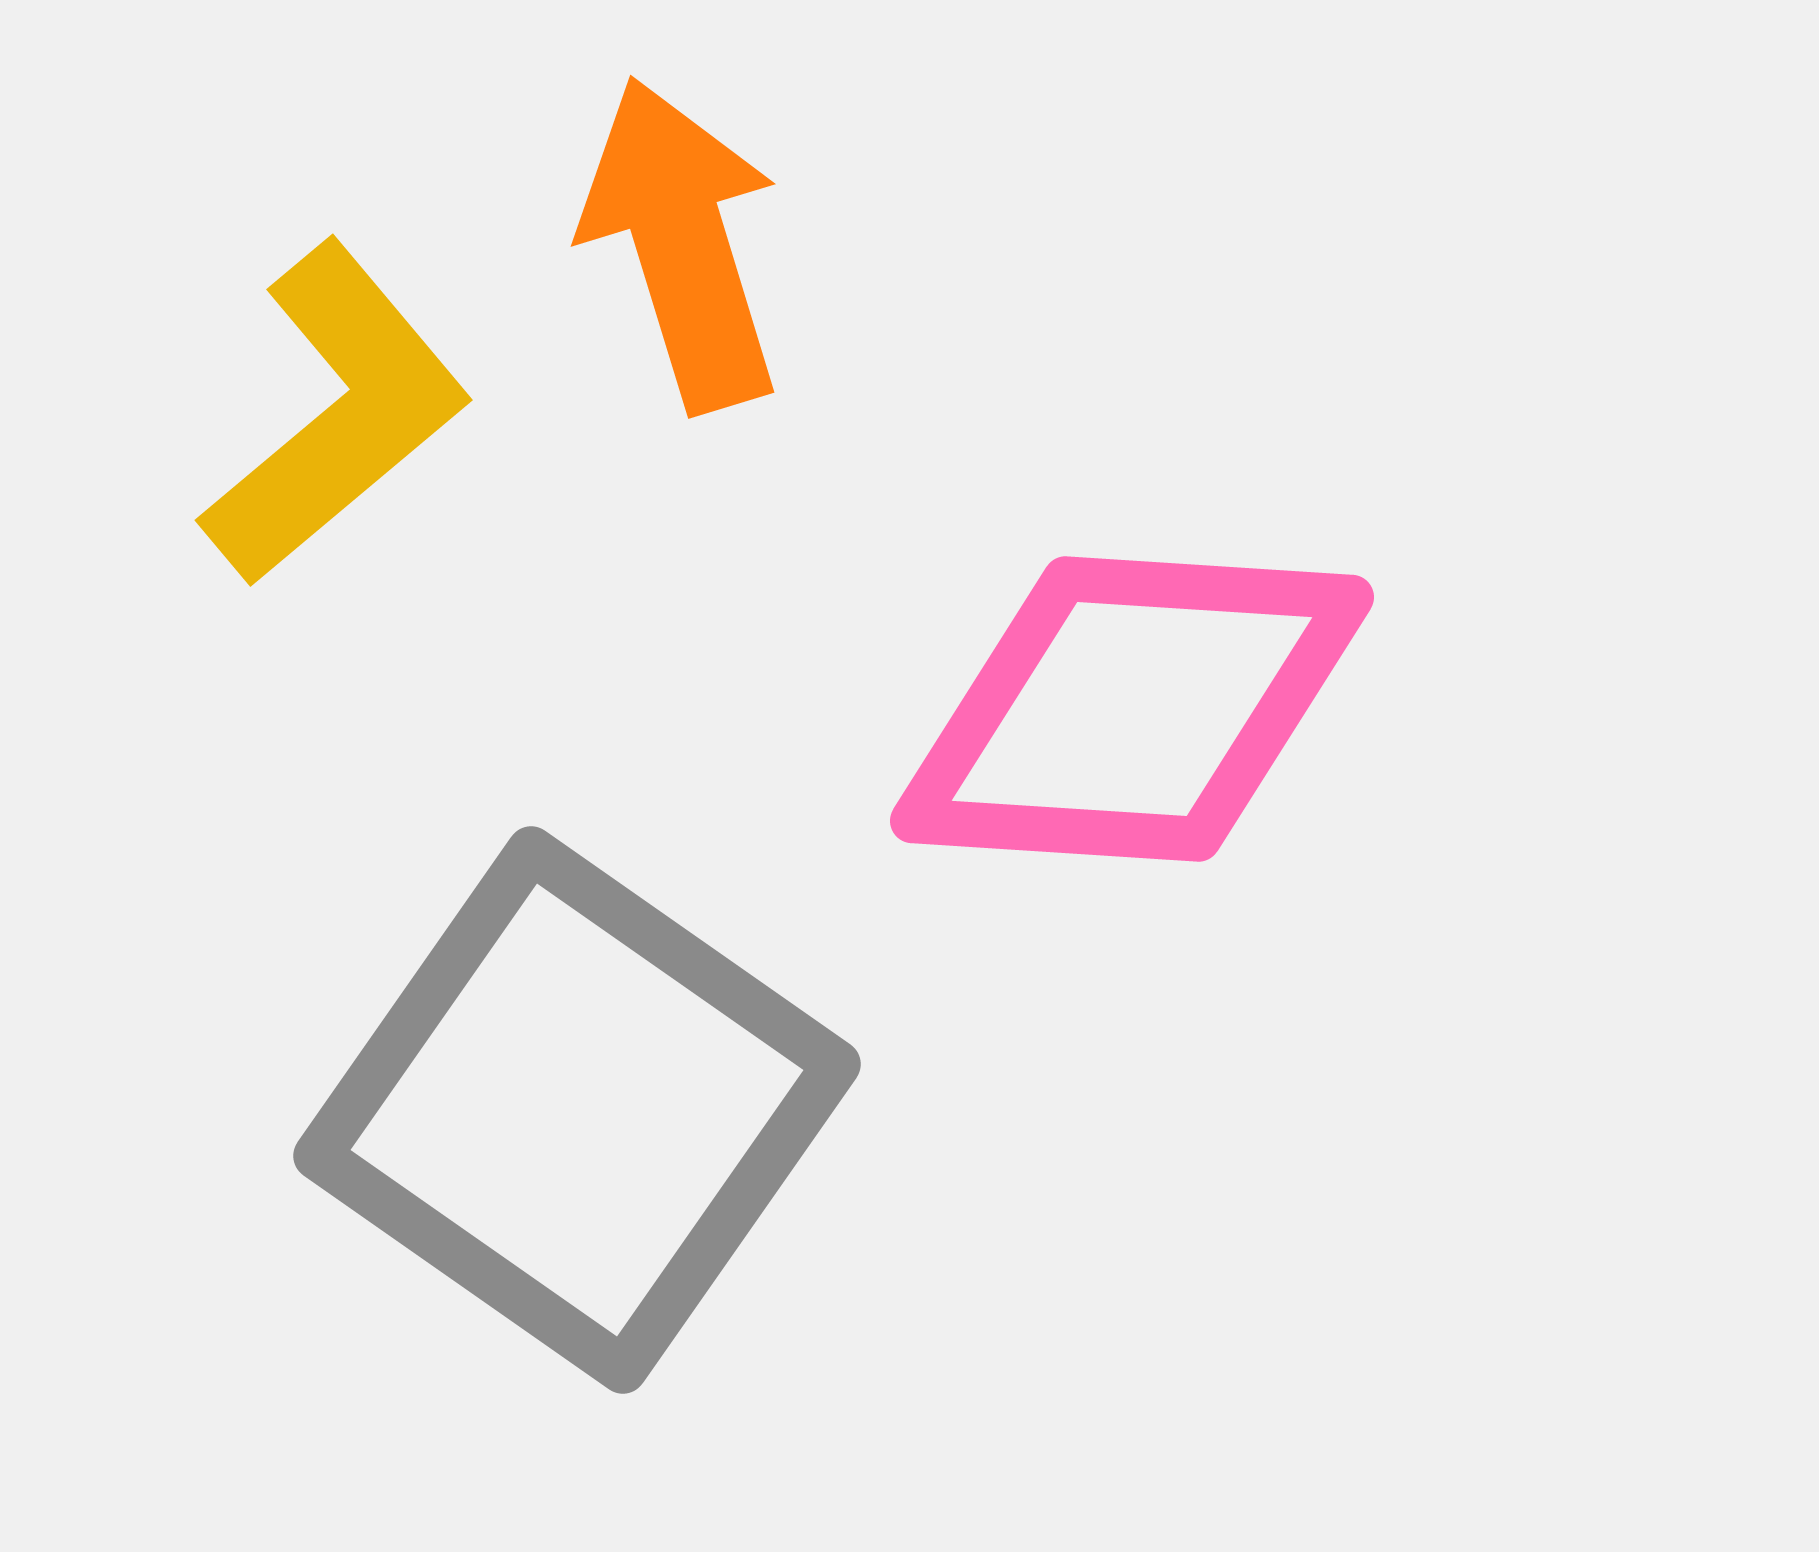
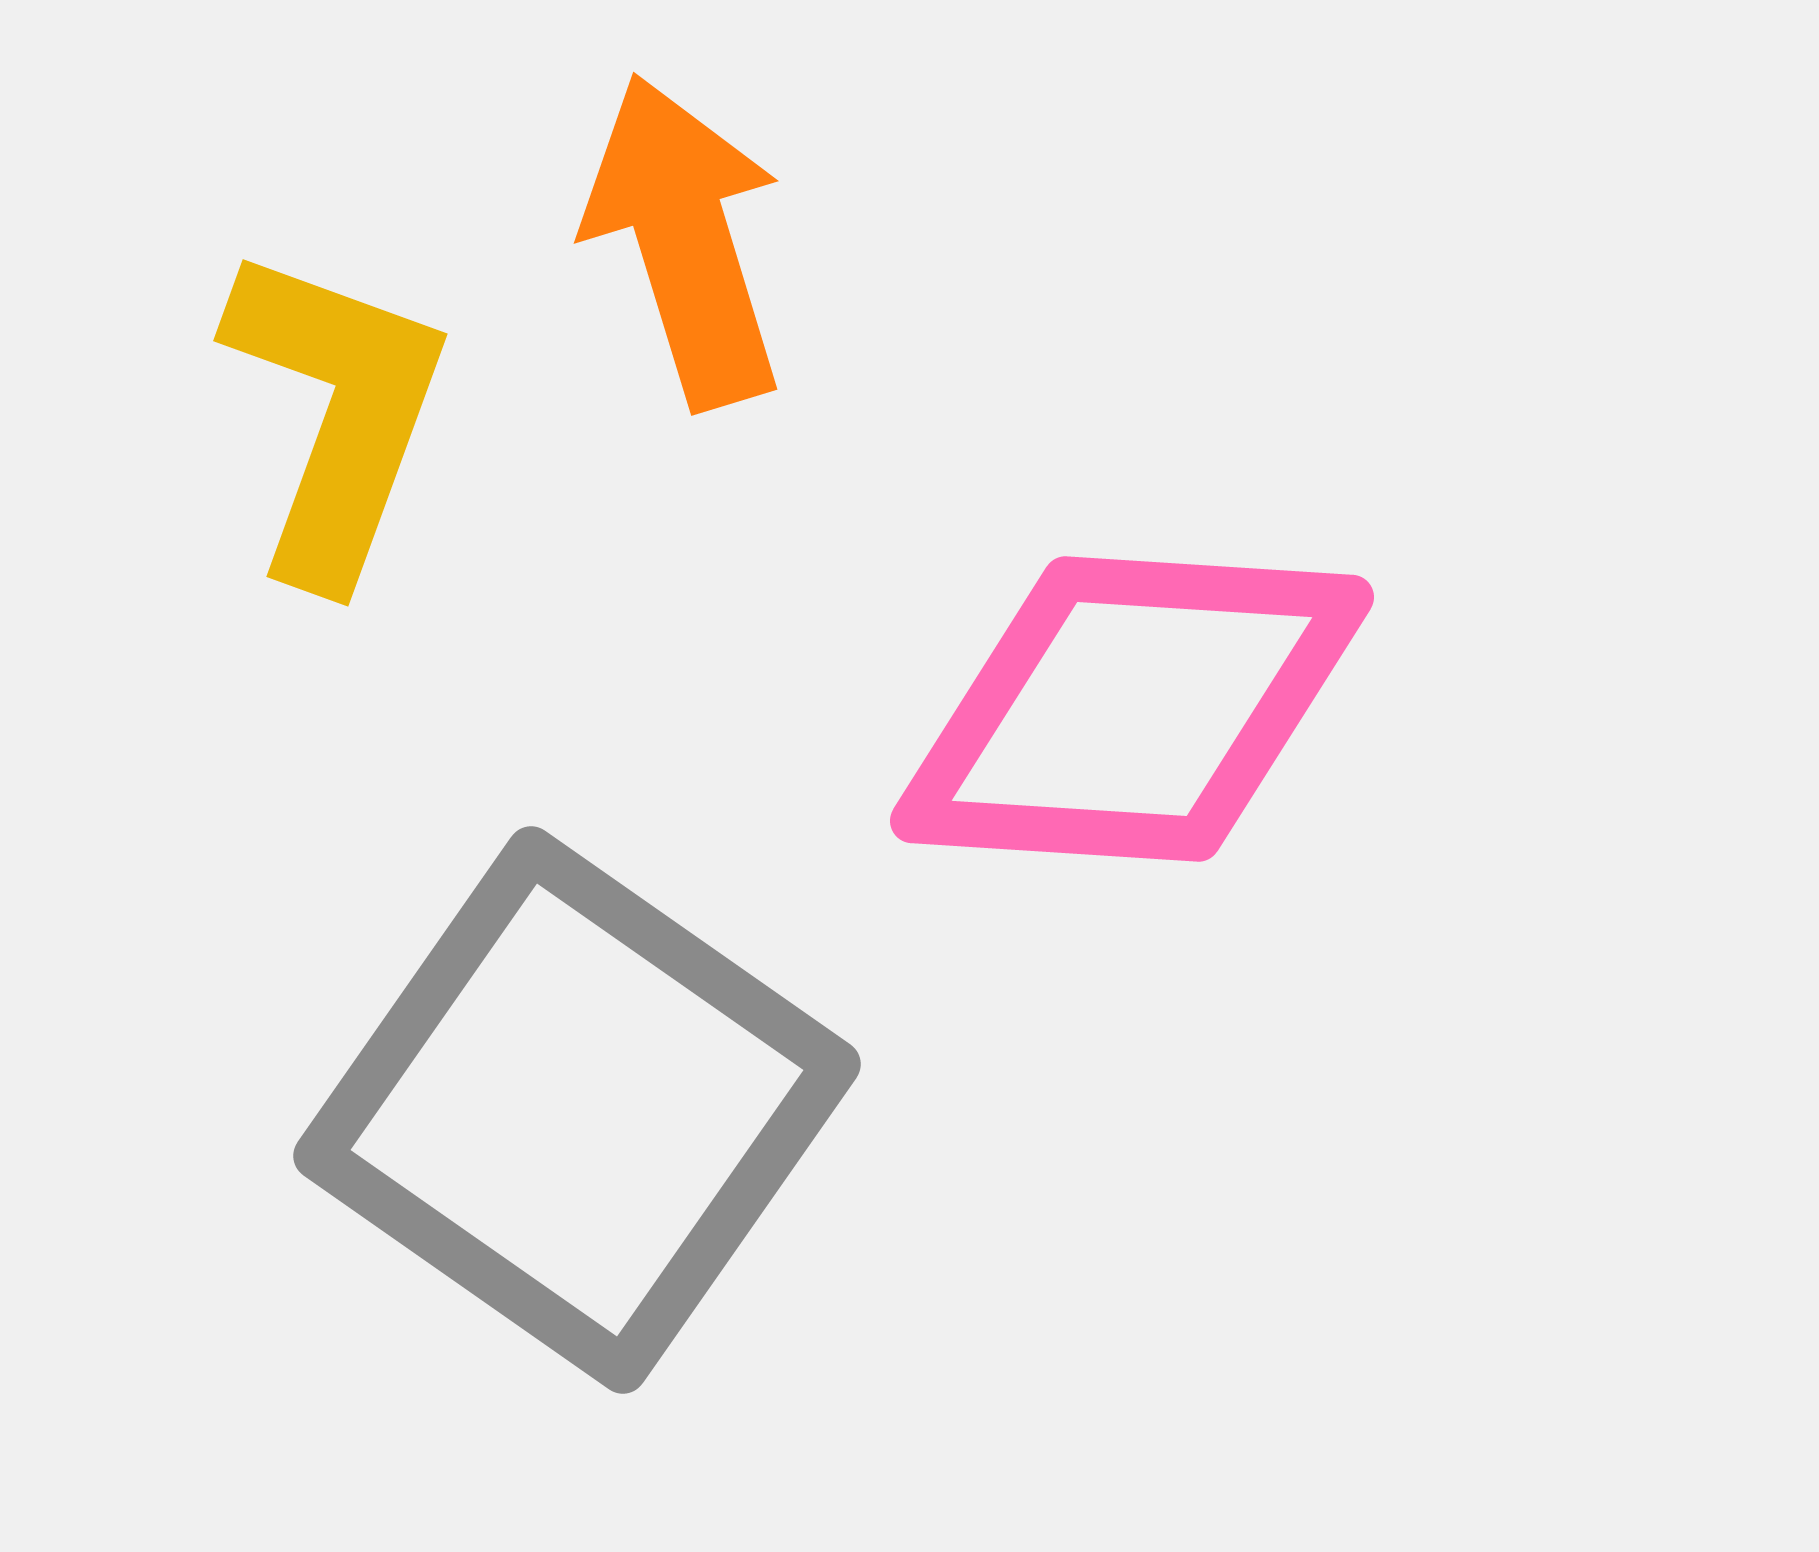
orange arrow: moved 3 px right, 3 px up
yellow L-shape: rotated 30 degrees counterclockwise
